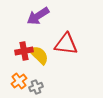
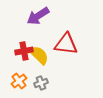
gray cross: moved 5 px right, 4 px up
